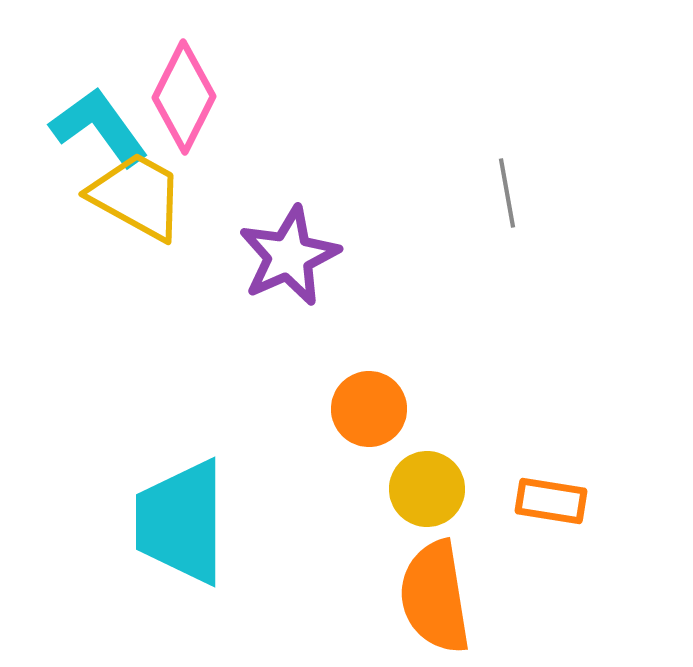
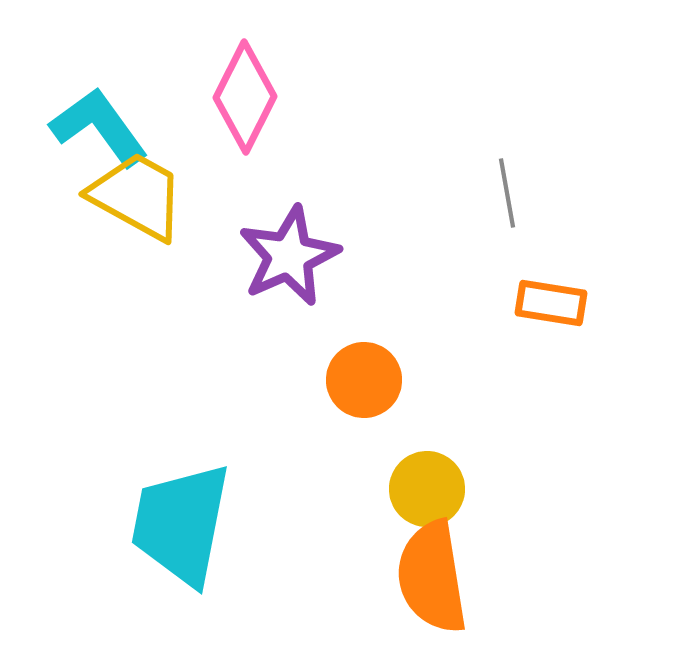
pink diamond: moved 61 px right
orange circle: moved 5 px left, 29 px up
orange rectangle: moved 198 px up
cyan trapezoid: moved 2 px down; rotated 11 degrees clockwise
orange semicircle: moved 3 px left, 20 px up
